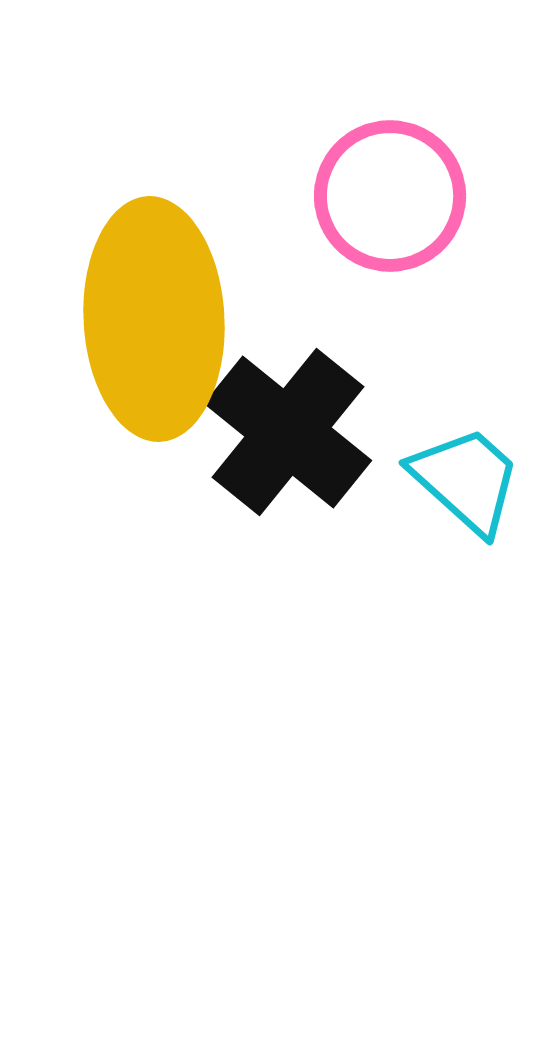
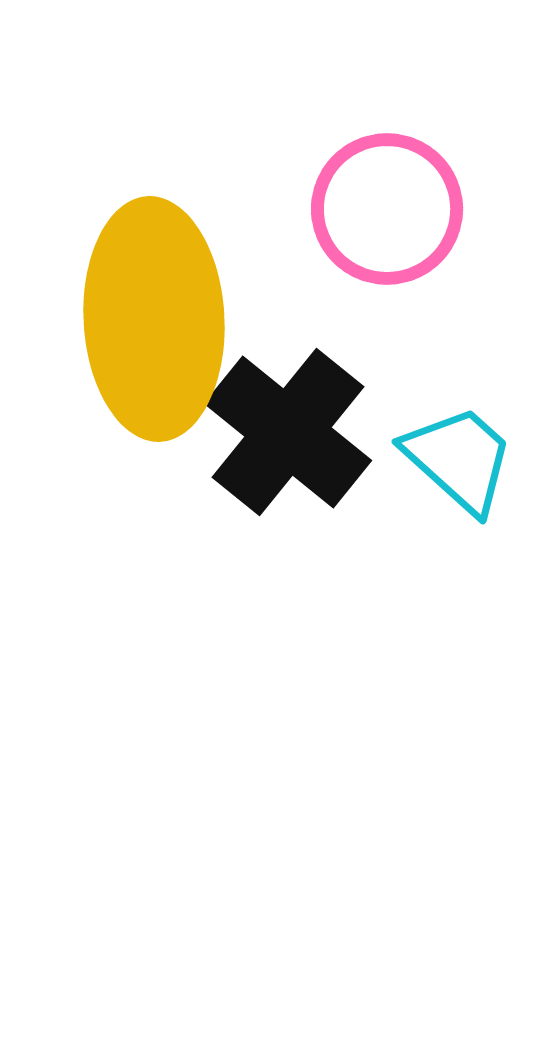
pink circle: moved 3 px left, 13 px down
cyan trapezoid: moved 7 px left, 21 px up
